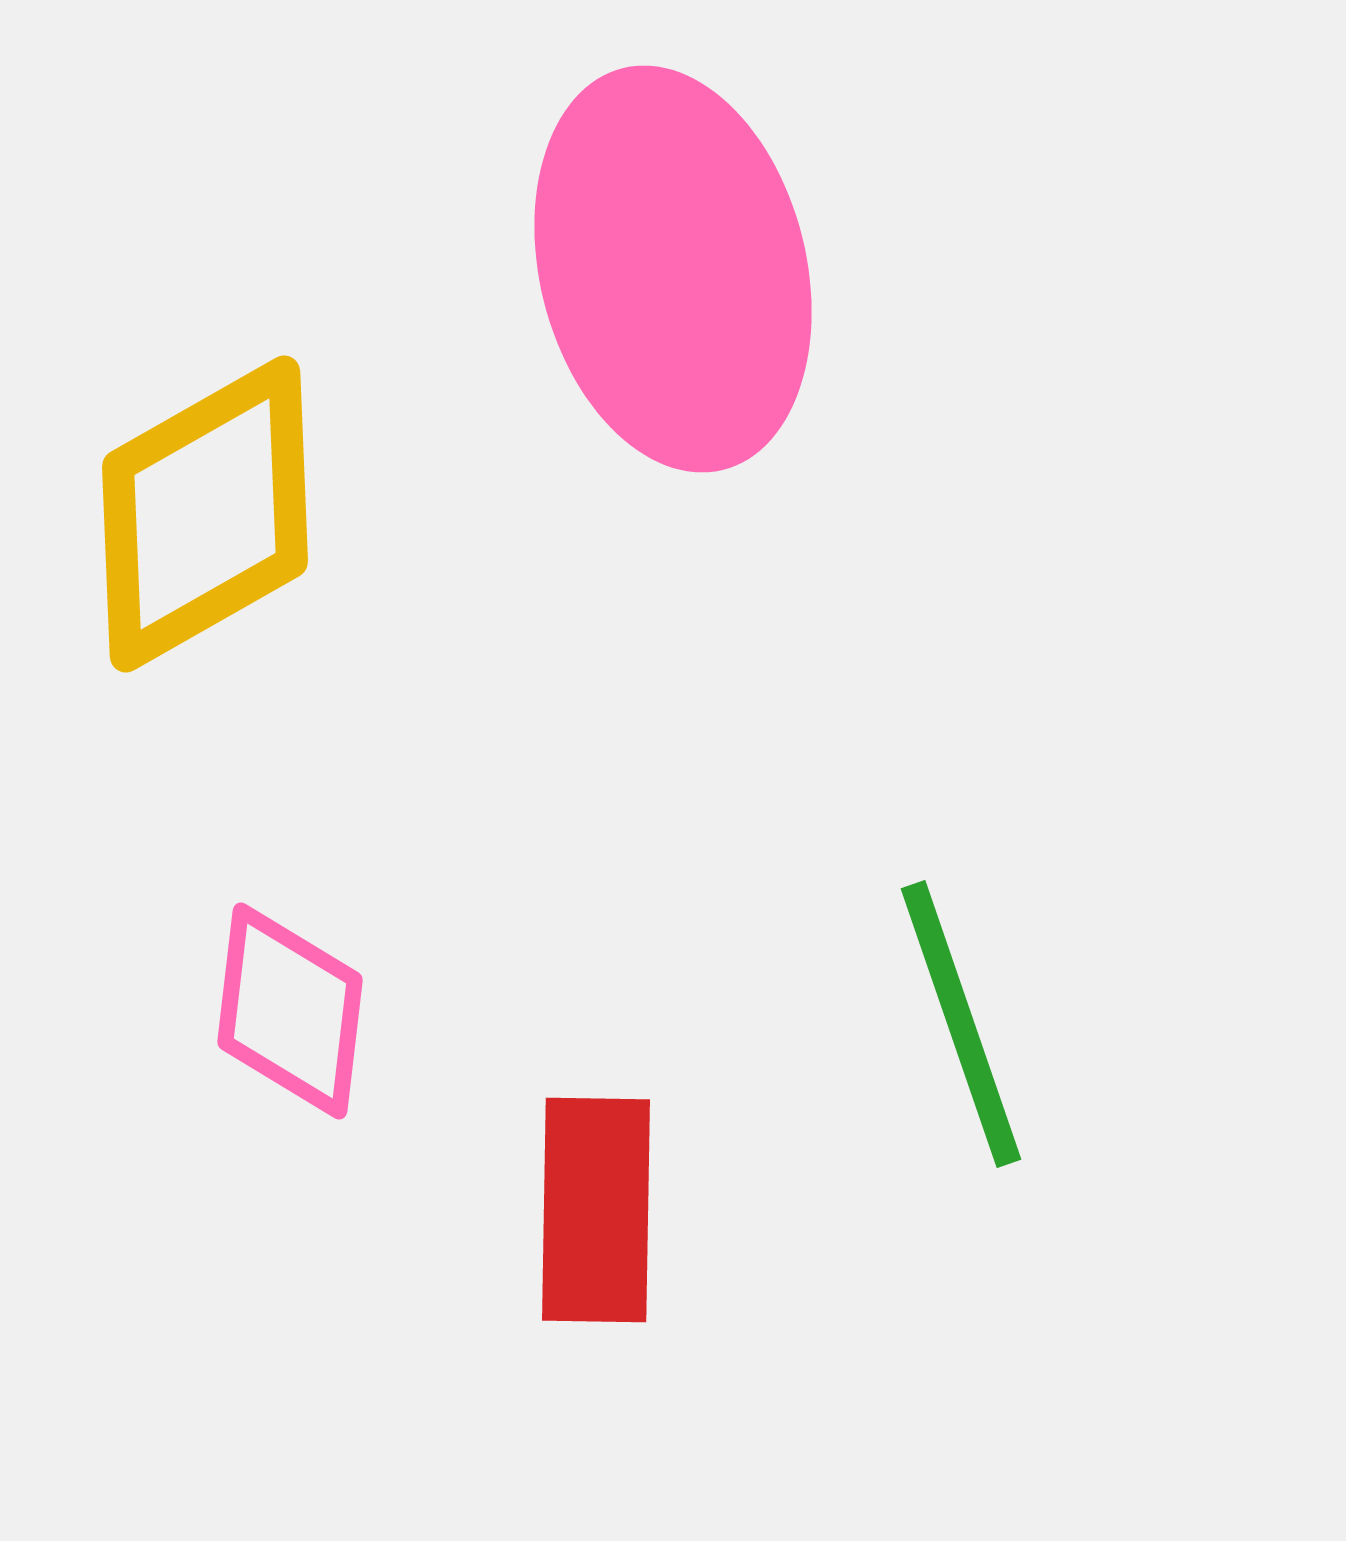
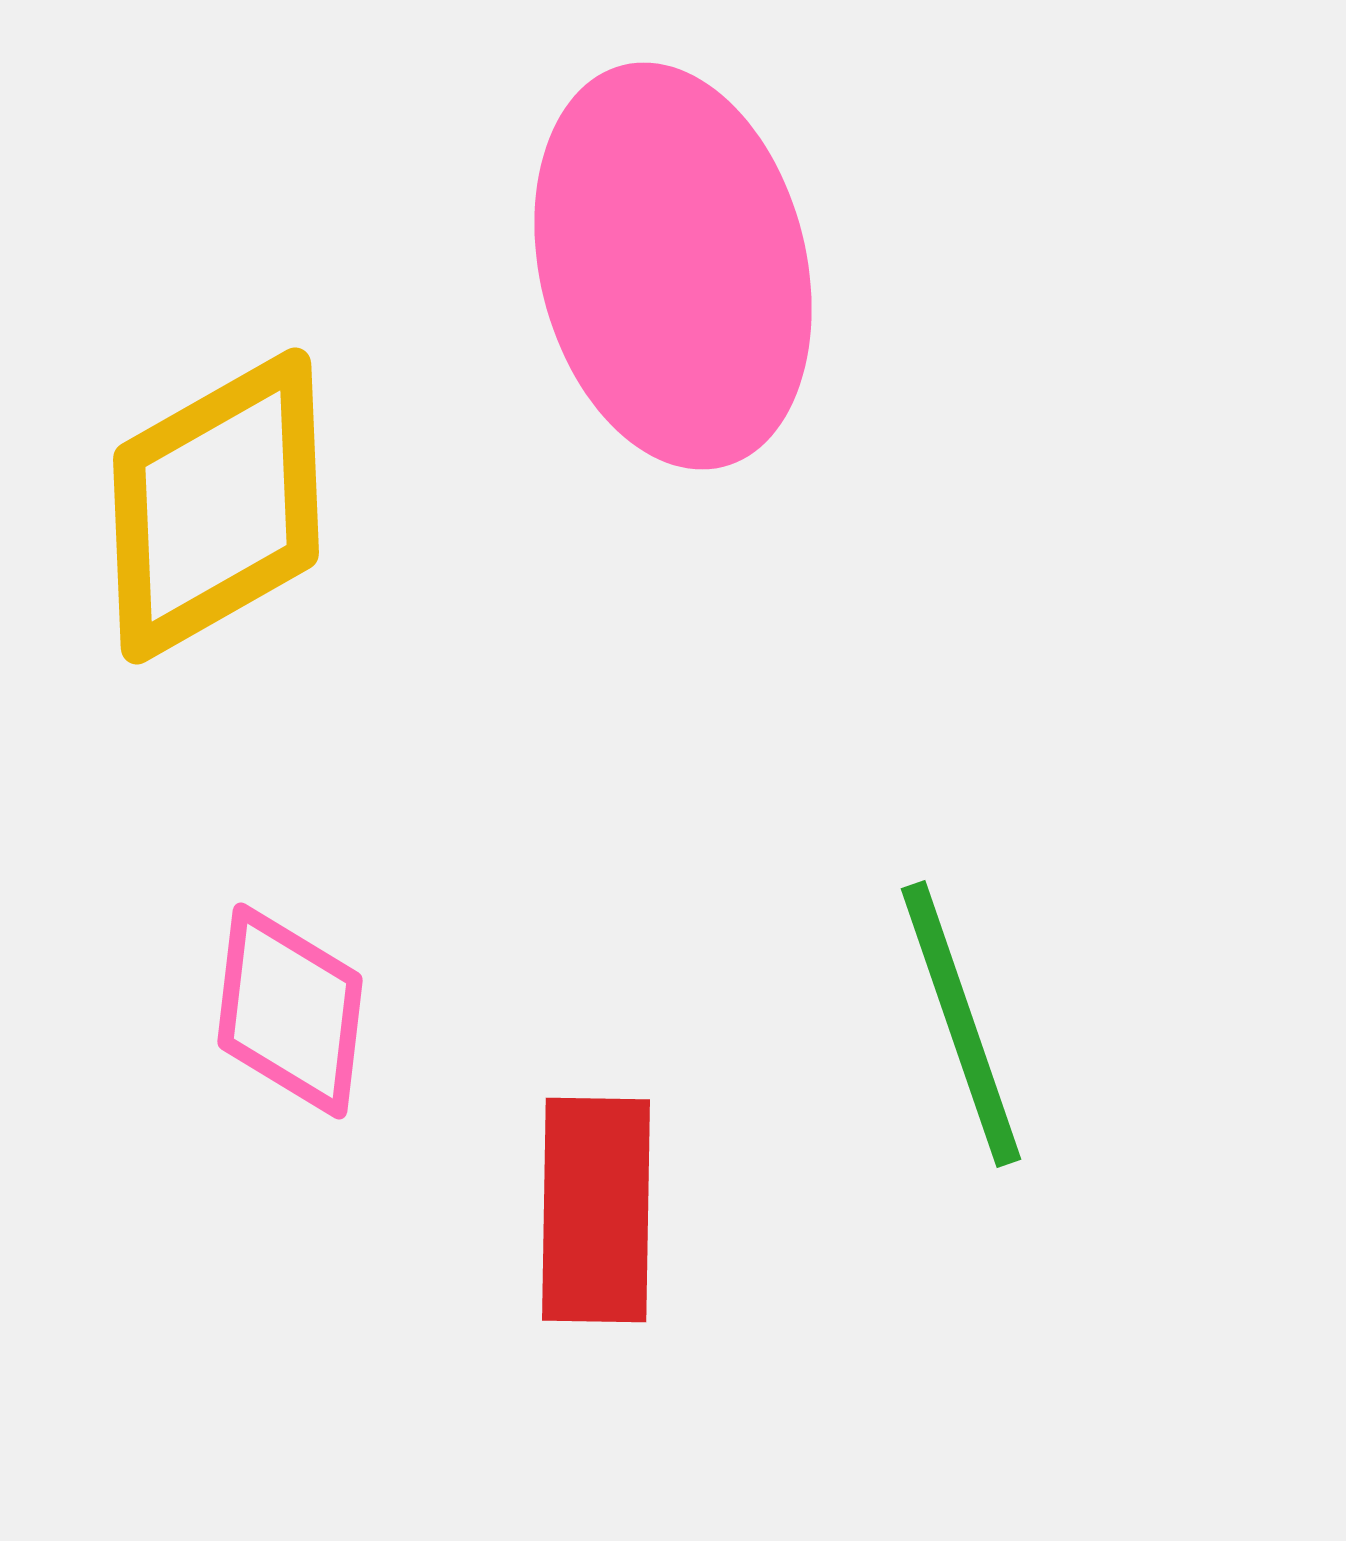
pink ellipse: moved 3 px up
yellow diamond: moved 11 px right, 8 px up
